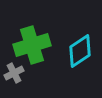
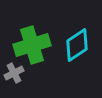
cyan diamond: moved 3 px left, 6 px up
